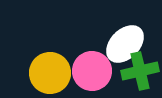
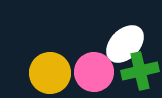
pink circle: moved 2 px right, 1 px down
